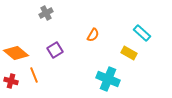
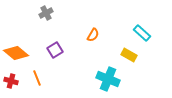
yellow rectangle: moved 2 px down
orange line: moved 3 px right, 3 px down
